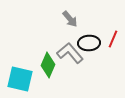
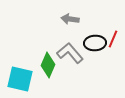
gray arrow: rotated 138 degrees clockwise
black ellipse: moved 6 px right
